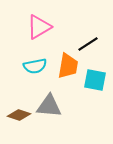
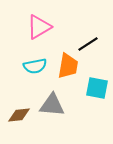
cyan square: moved 2 px right, 8 px down
gray triangle: moved 3 px right, 1 px up
brown diamond: rotated 25 degrees counterclockwise
